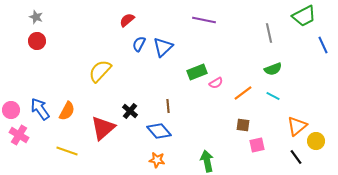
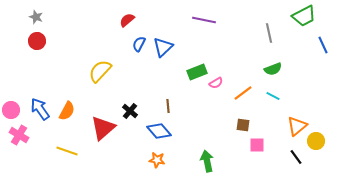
pink square: rotated 14 degrees clockwise
